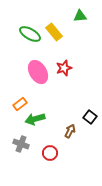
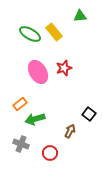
black square: moved 1 px left, 3 px up
